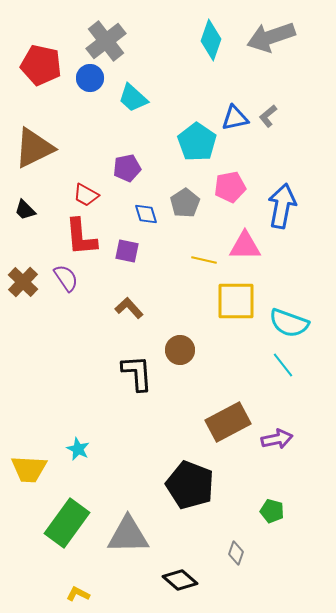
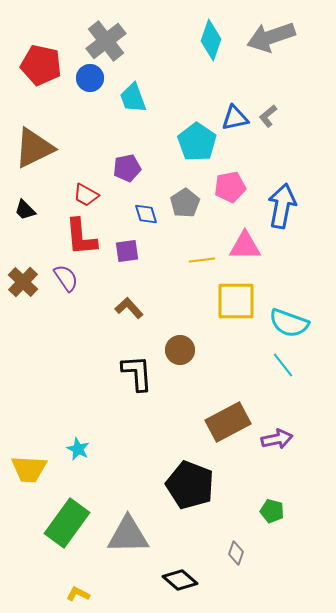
cyan trapezoid: rotated 28 degrees clockwise
purple square: rotated 20 degrees counterclockwise
yellow line: moved 2 px left; rotated 20 degrees counterclockwise
